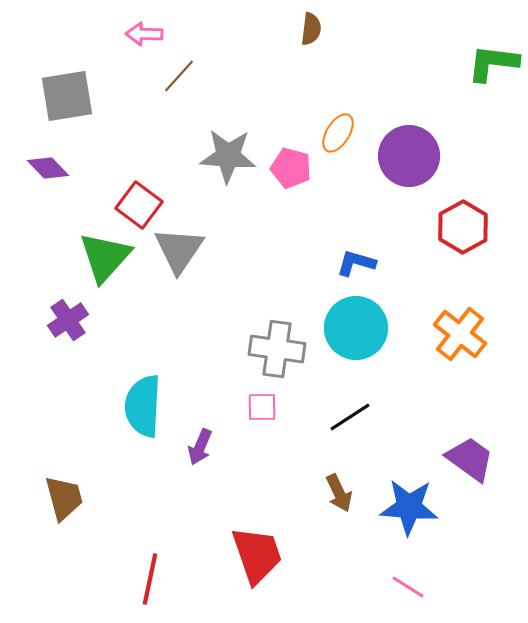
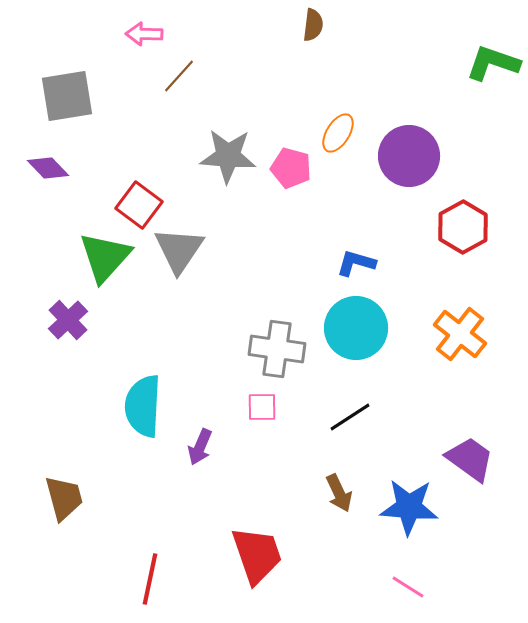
brown semicircle: moved 2 px right, 4 px up
green L-shape: rotated 12 degrees clockwise
purple cross: rotated 9 degrees counterclockwise
